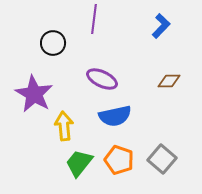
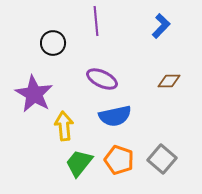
purple line: moved 2 px right, 2 px down; rotated 12 degrees counterclockwise
